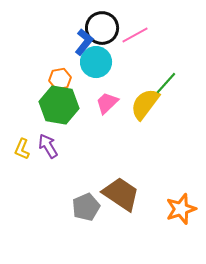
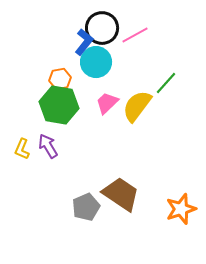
yellow semicircle: moved 8 px left, 2 px down
